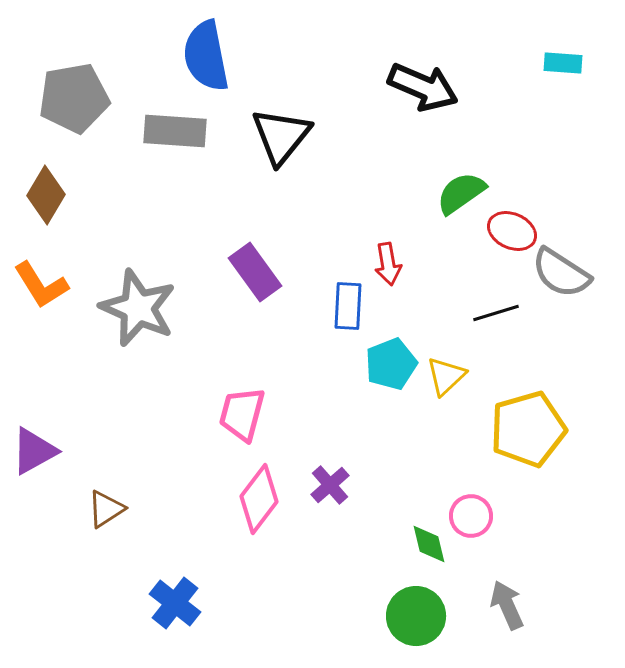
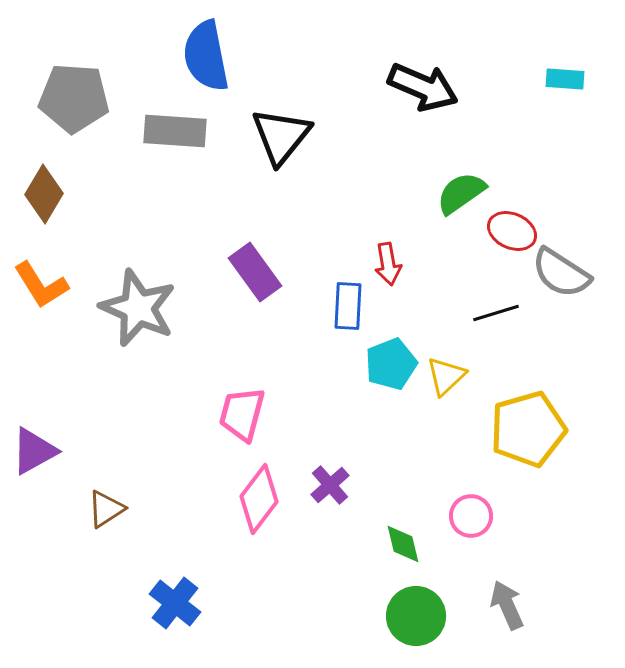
cyan rectangle: moved 2 px right, 16 px down
gray pentagon: rotated 14 degrees clockwise
brown diamond: moved 2 px left, 1 px up
green diamond: moved 26 px left
